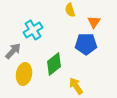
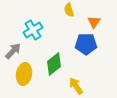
yellow semicircle: moved 1 px left
